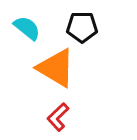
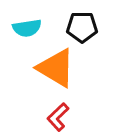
cyan semicircle: rotated 132 degrees clockwise
